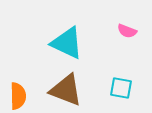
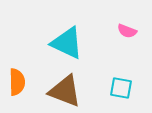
brown triangle: moved 1 px left, 1 px down
orange semicircle: moved 1 px left, 14 px up
